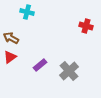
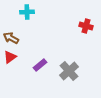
cyan cross: rotated 16 degrees counterclockwise
